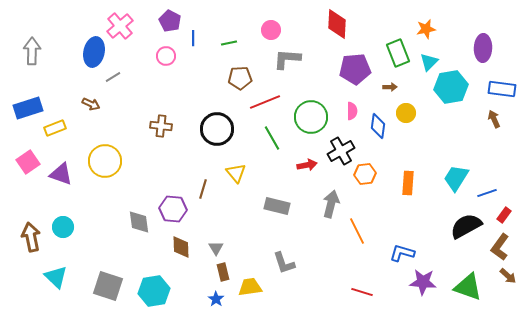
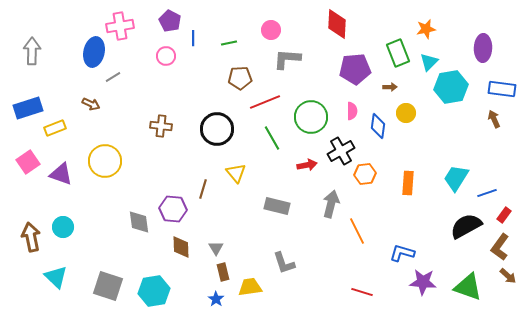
pink cross at (120, 26): rotated 32 degrees clockwise
